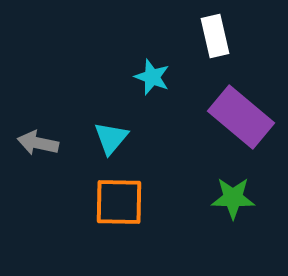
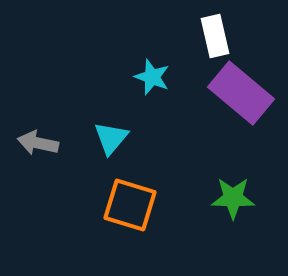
purple rectangle: moved 24 px up
orange square: moved 11 px right, 3 px down; rotated 16 degrees clockwise
